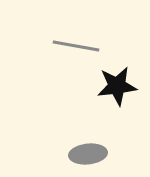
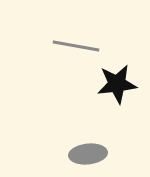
black star: moved 2 px up
